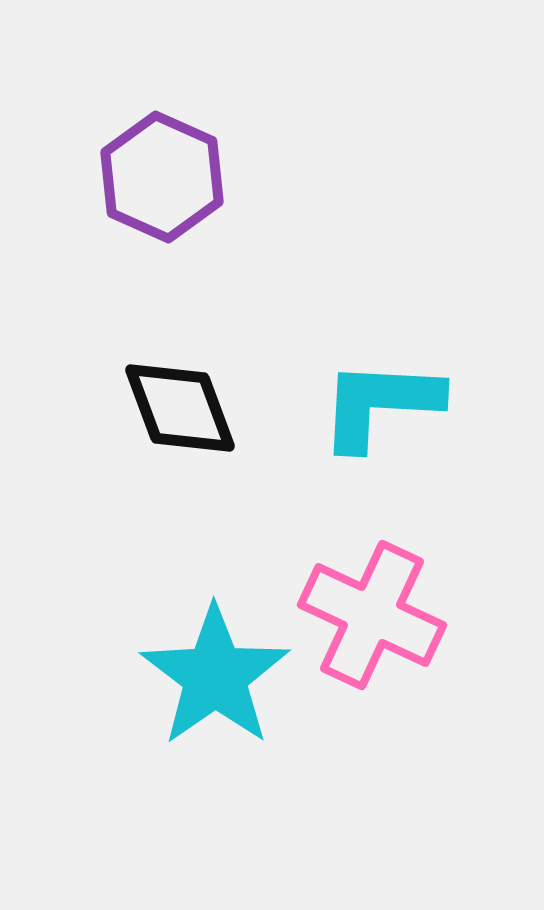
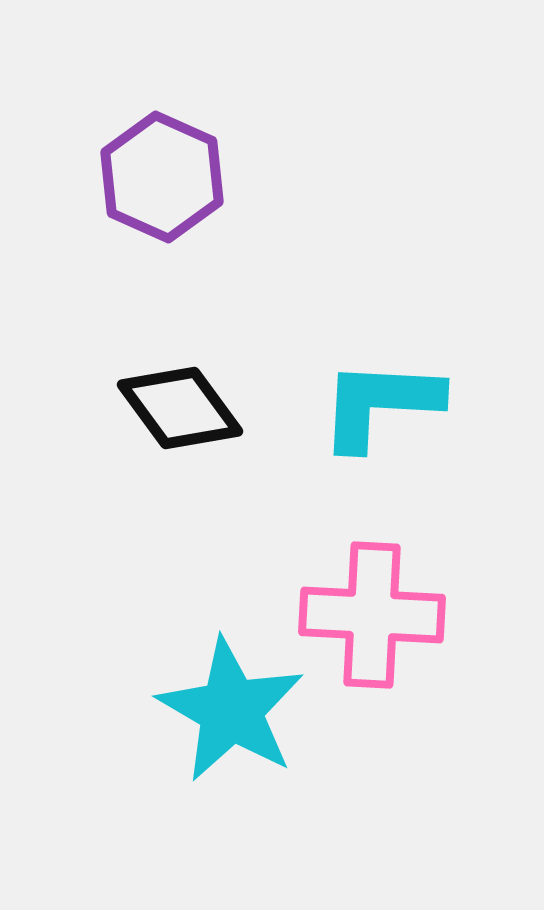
black diamond: rotated 16 degrees counterclockwise
pink cross: rotated 22 degrees counterclockwise
cyan star: moved 16 px right, 34 px down; rotated 7 degrees counterclockwise
